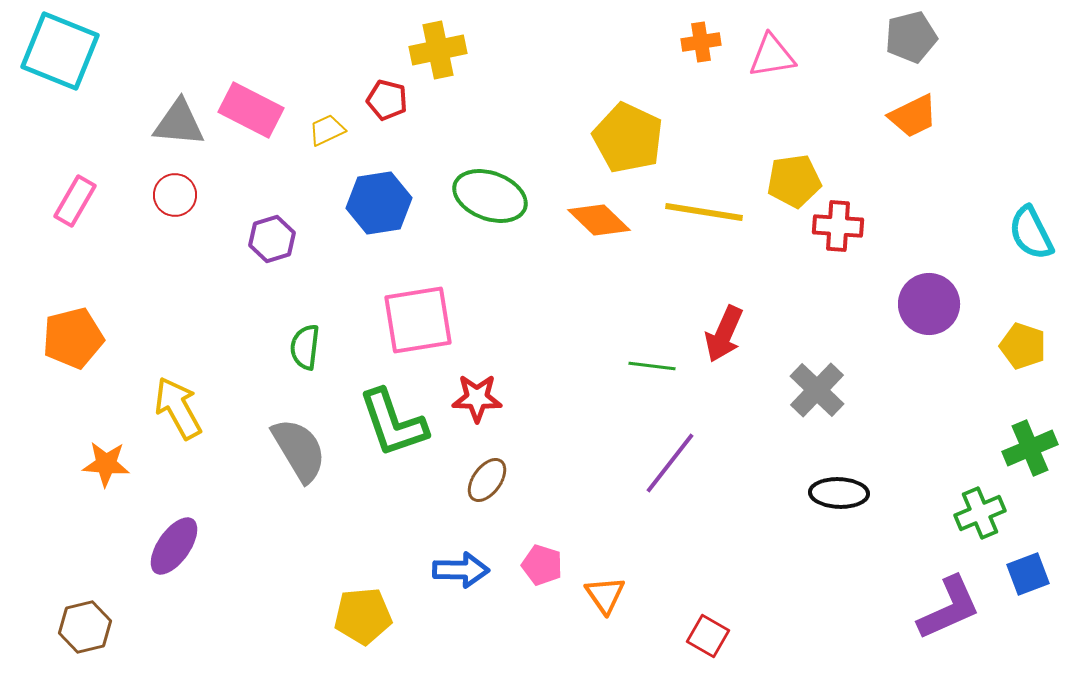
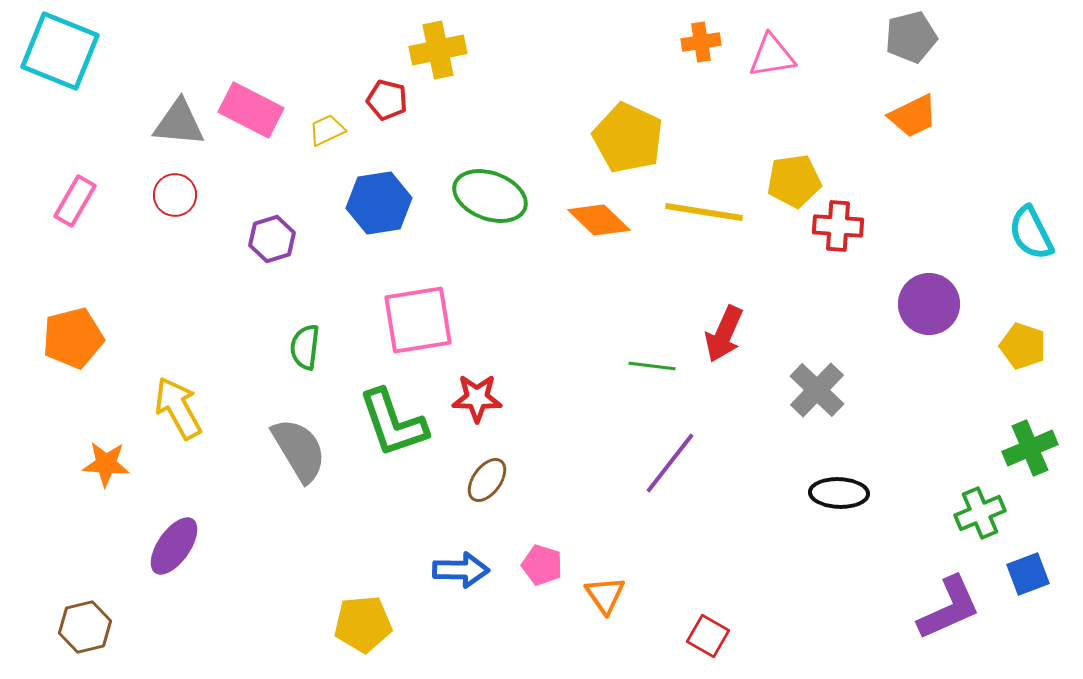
yellow pentagon at (363, 616): moved 8 px down
